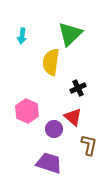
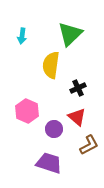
yellow semicircle: moved 3 px down
red triangle: moved 4 px right
brown L-shape: rotated 50 degrees clockwise
